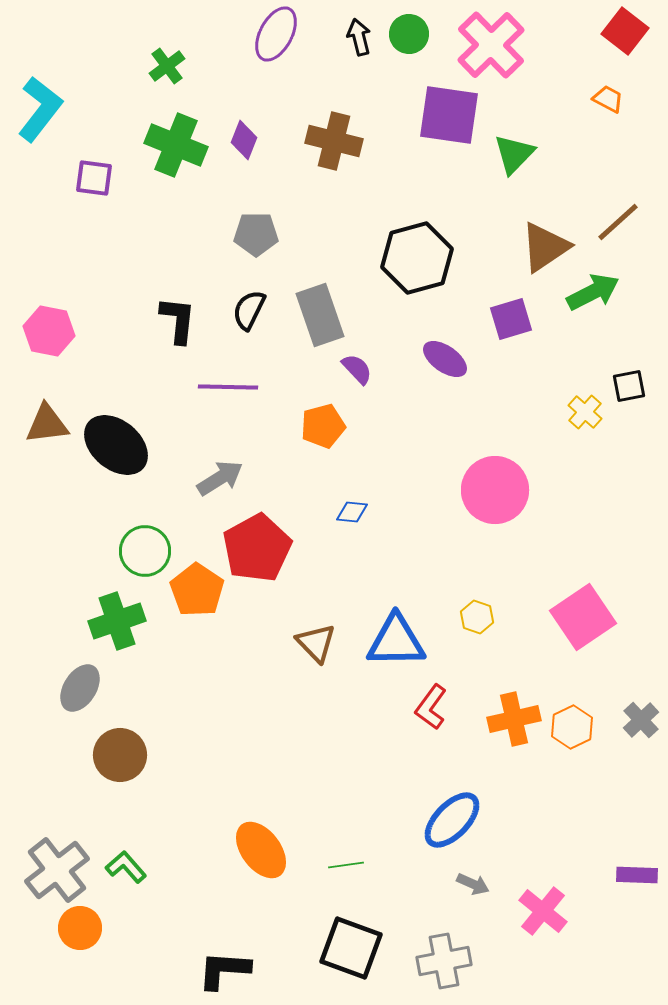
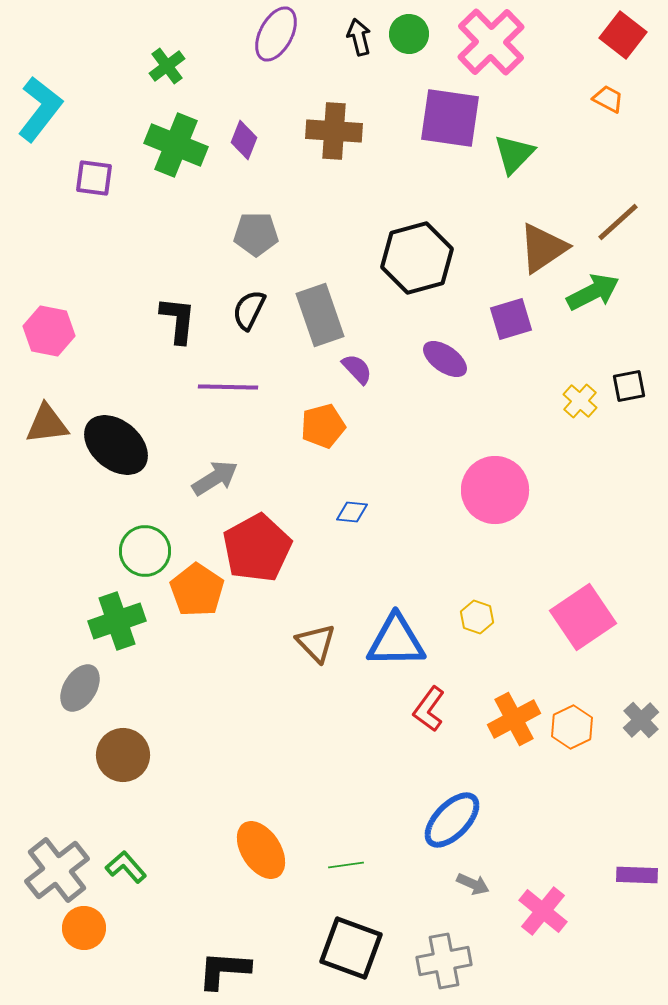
red square at (625, 31): moved 2 px left, 4 px down
pink cross at (491, 45): moved 3 px up
purple square at (449, 115): moved 1 px right, 3 px down
brown cross at (334, 141): moved 10 px up; rotated 10 degrees counterclockwise
brown triangle at (545, 247): moved 2 px left, 1 px down
yellow cross at (585, 412): moved 5 px left, 11 px up
gray arrow at (220, 478): moved 5 px left
red L-shape at (431, 707): moved 2 px left, 2 px down
orange cross at (514, 719): rotated 15 degrees counterclockwise
brown circle at (120, 755): moved 3 px right
orange ellipse at (261, 850): rotated 4 degrees clockwise
orange circle at (80, 928): moved 4 px right
